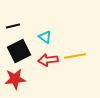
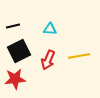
cyan triangle: moved 5 px right, 8 px up; rotated 32 degrees counterclockwise
yellow line: moved 4 px right
red arrow: rotated 60 degrees counterclockwise
